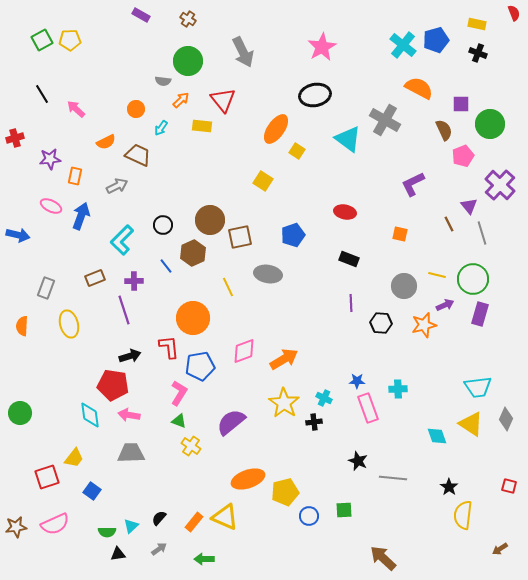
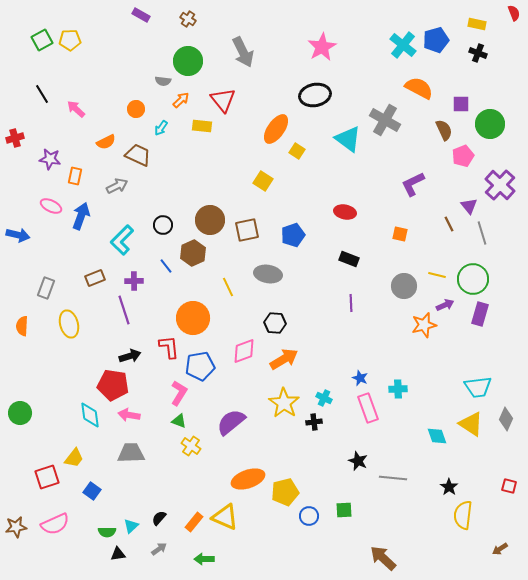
purple star at (50, 159): rotated 15 degrees clockwise
brown square at (240, 237): moved 7 px right, 7 px up
black hexagon at (381, 323): moved 106 px left
blue star at (357, 381): moved 3 px right, 3 px up; rotated 21 degrees clockwise
